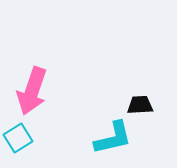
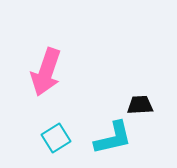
pink arrow: moved 14 px right, 19 px up
cyan square: moved 38 px right
